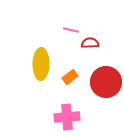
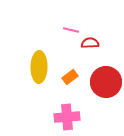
yellow ellipse: moved 2 px left, 3 px down
